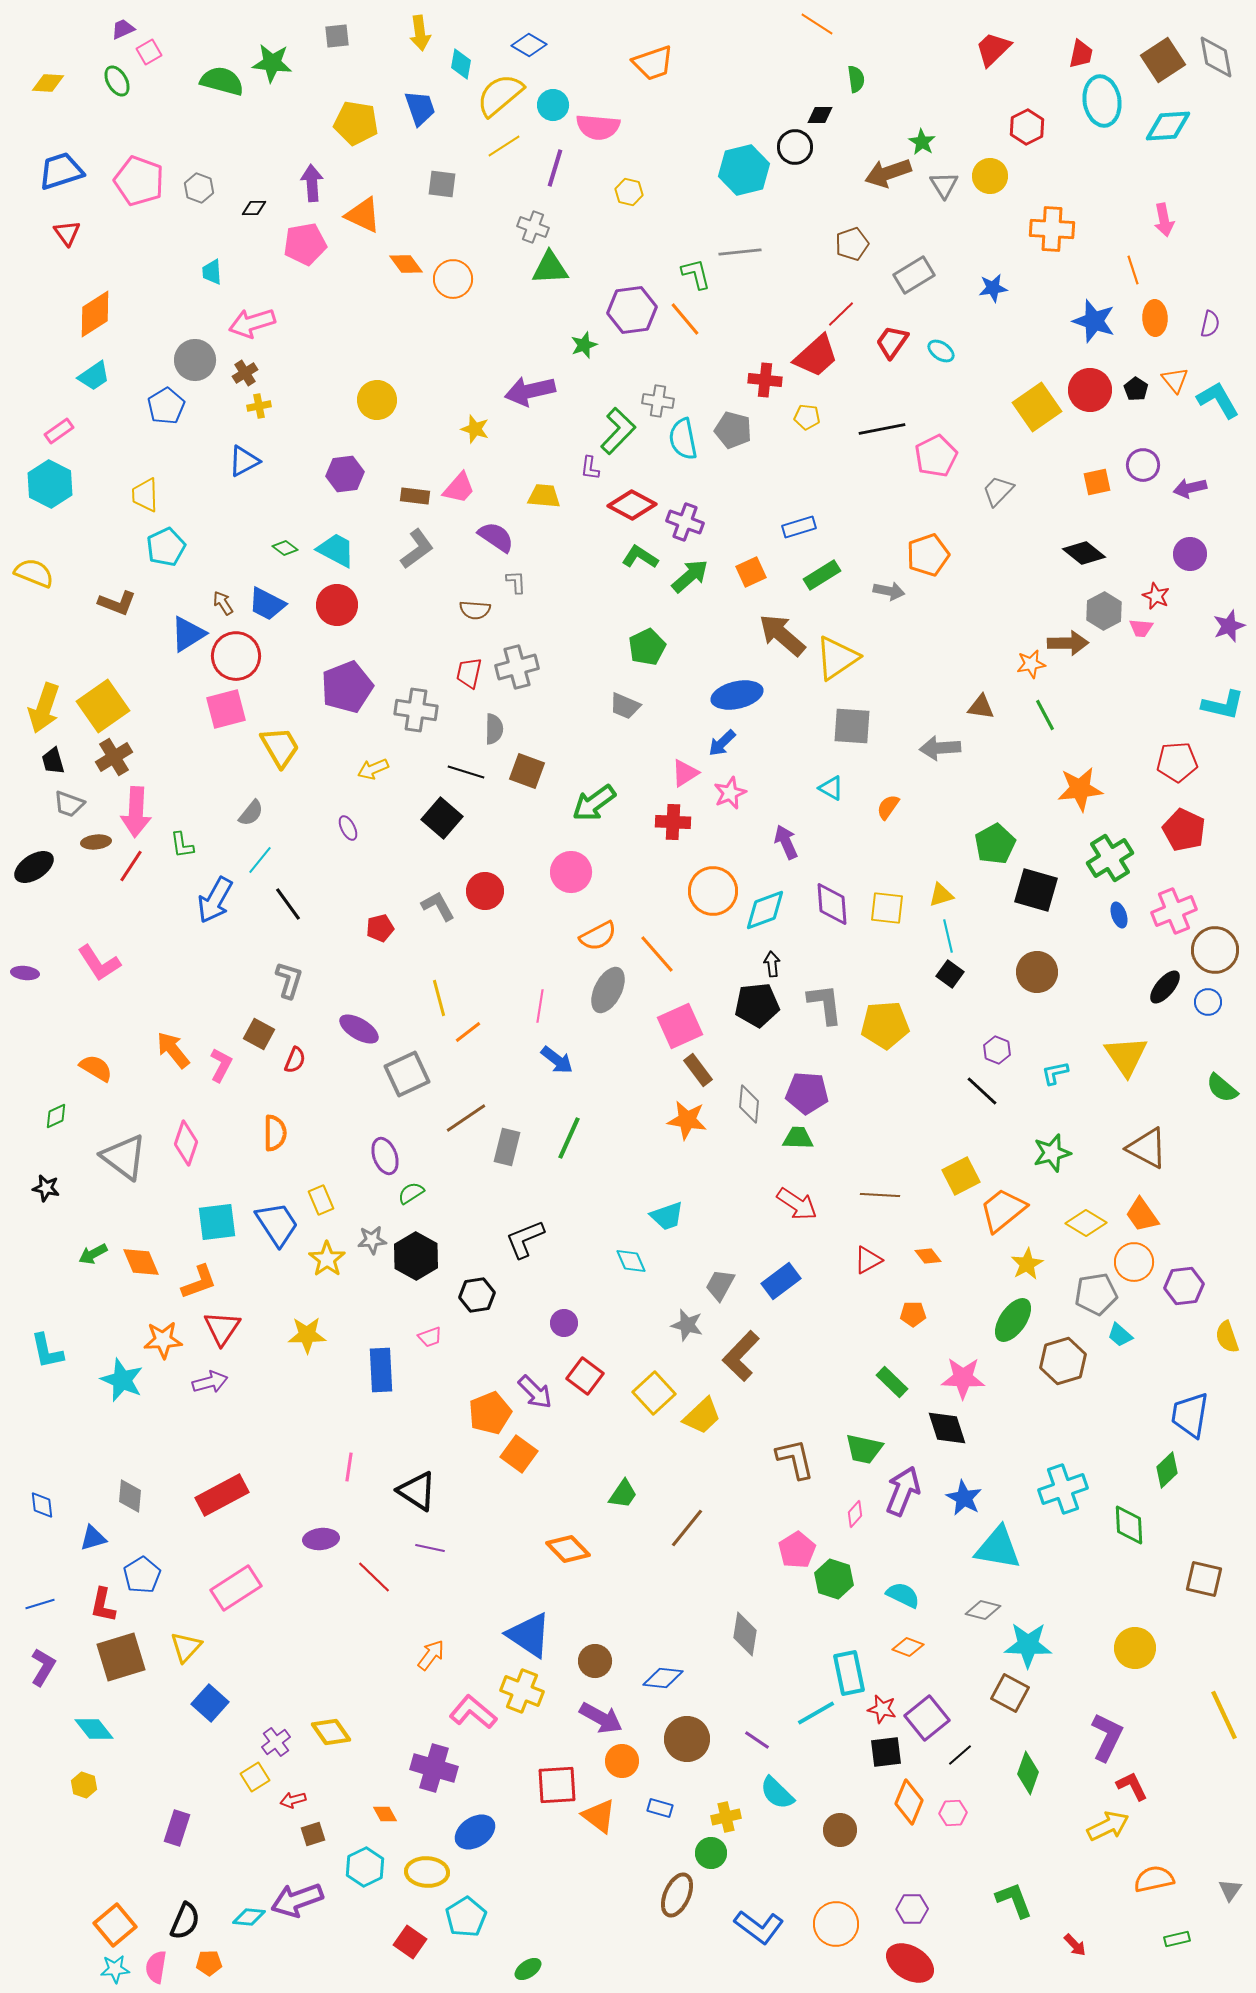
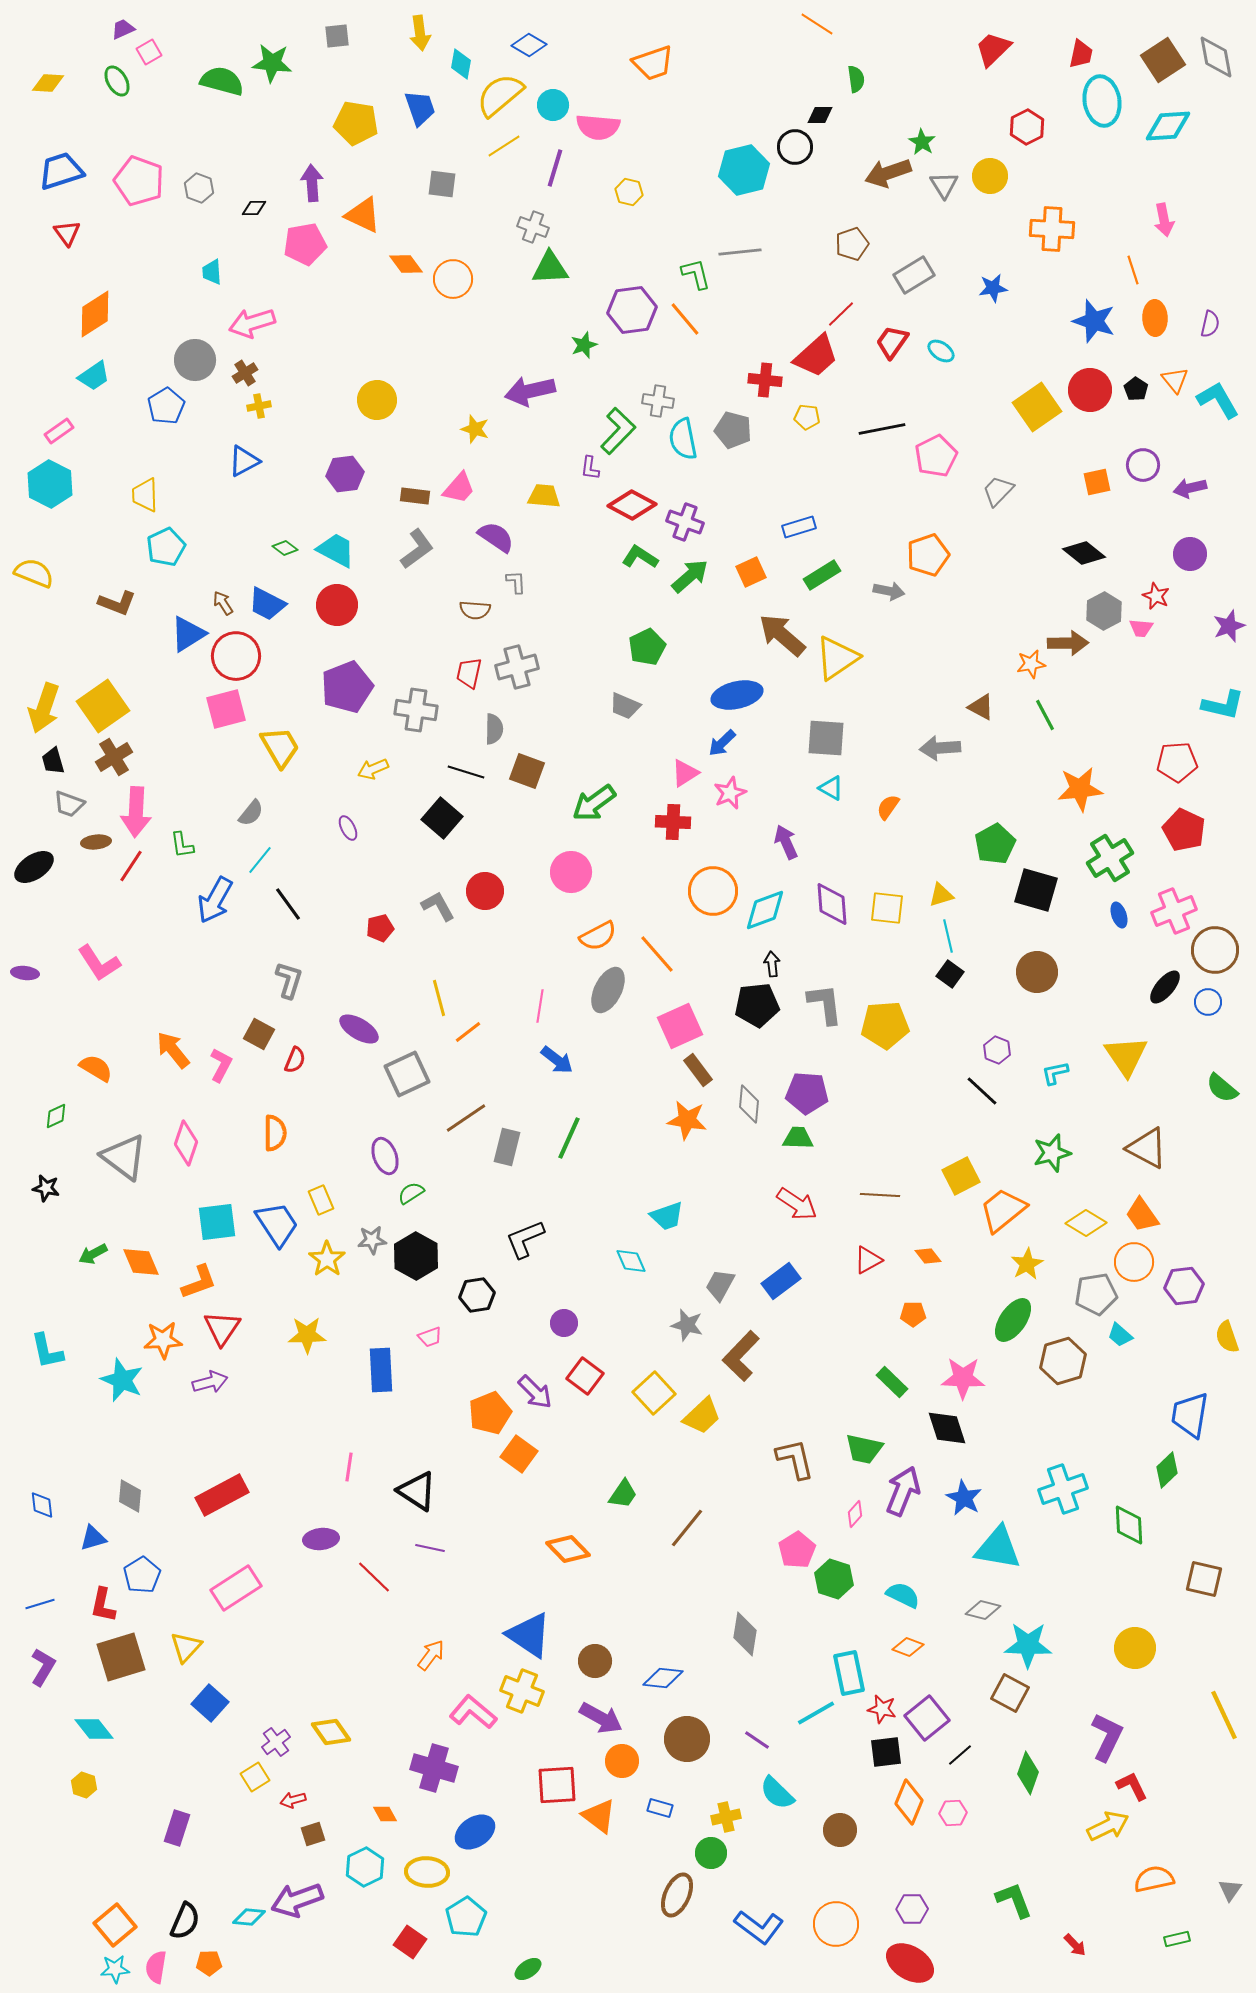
brown triangle at (981, 707): rotated 20 degrees clockwise
gray square at (852, 726): moved 26 px left, 12 px down
